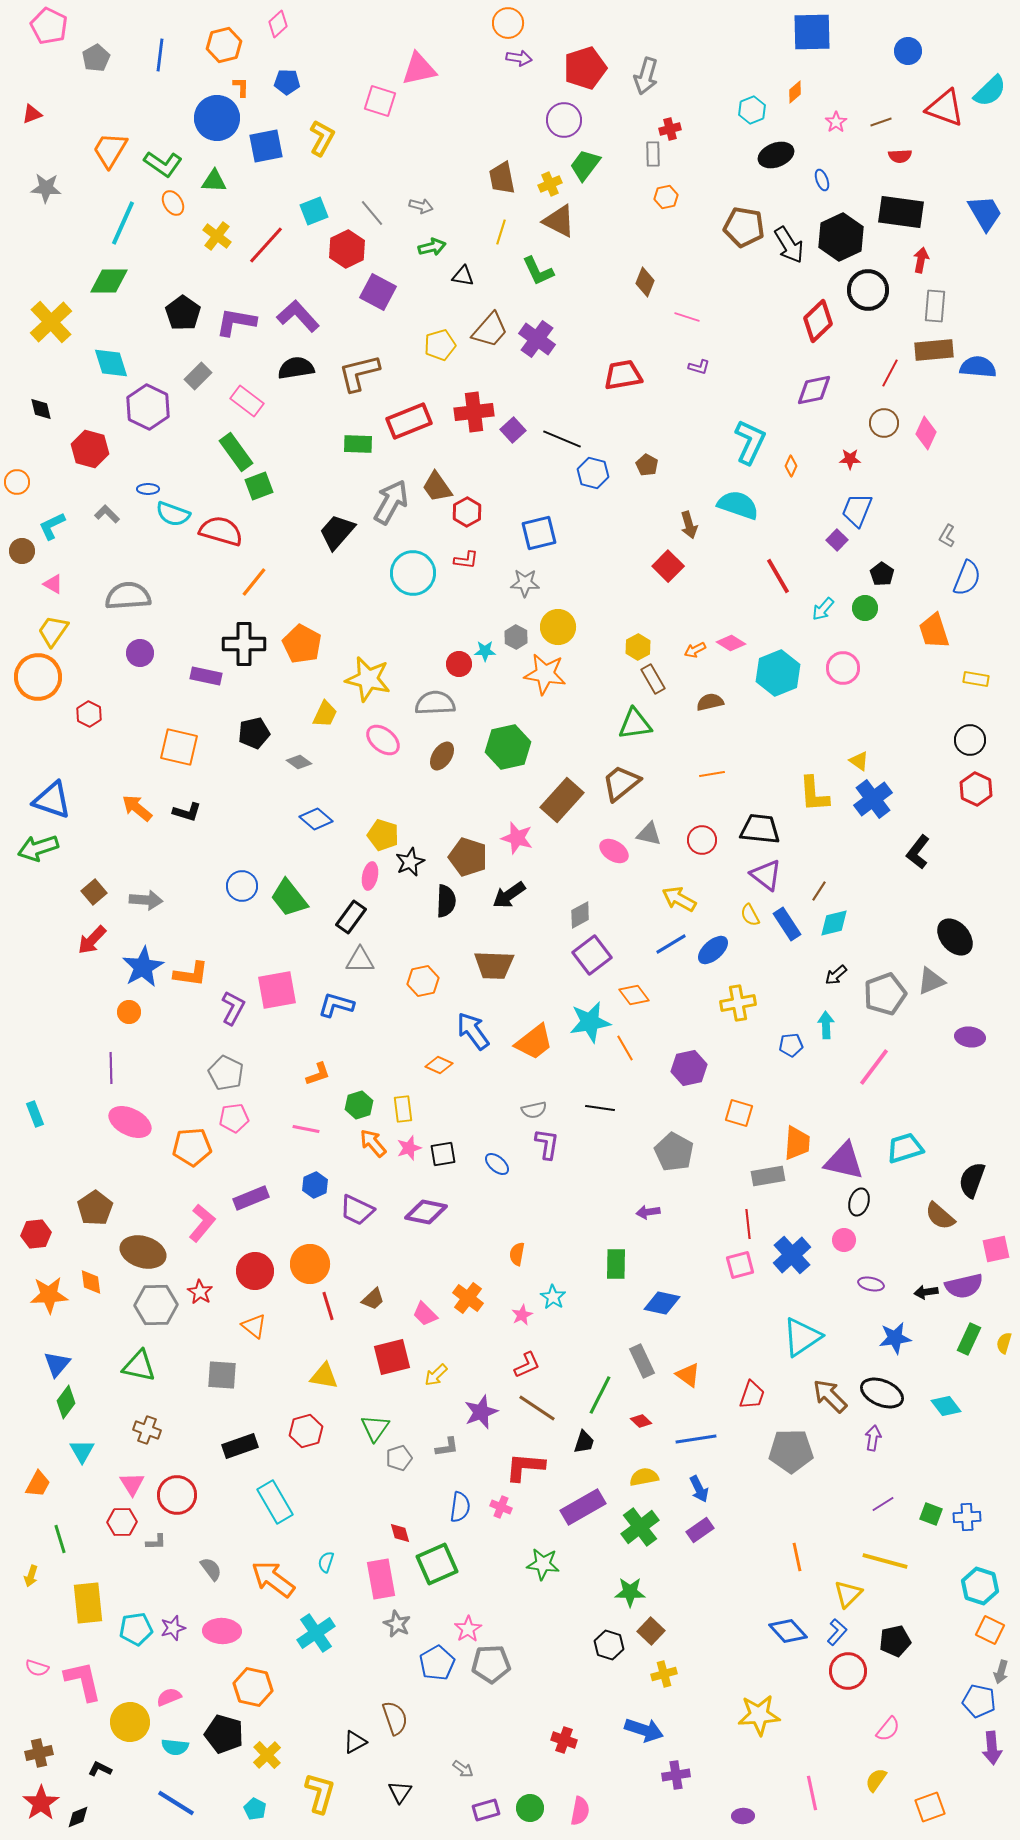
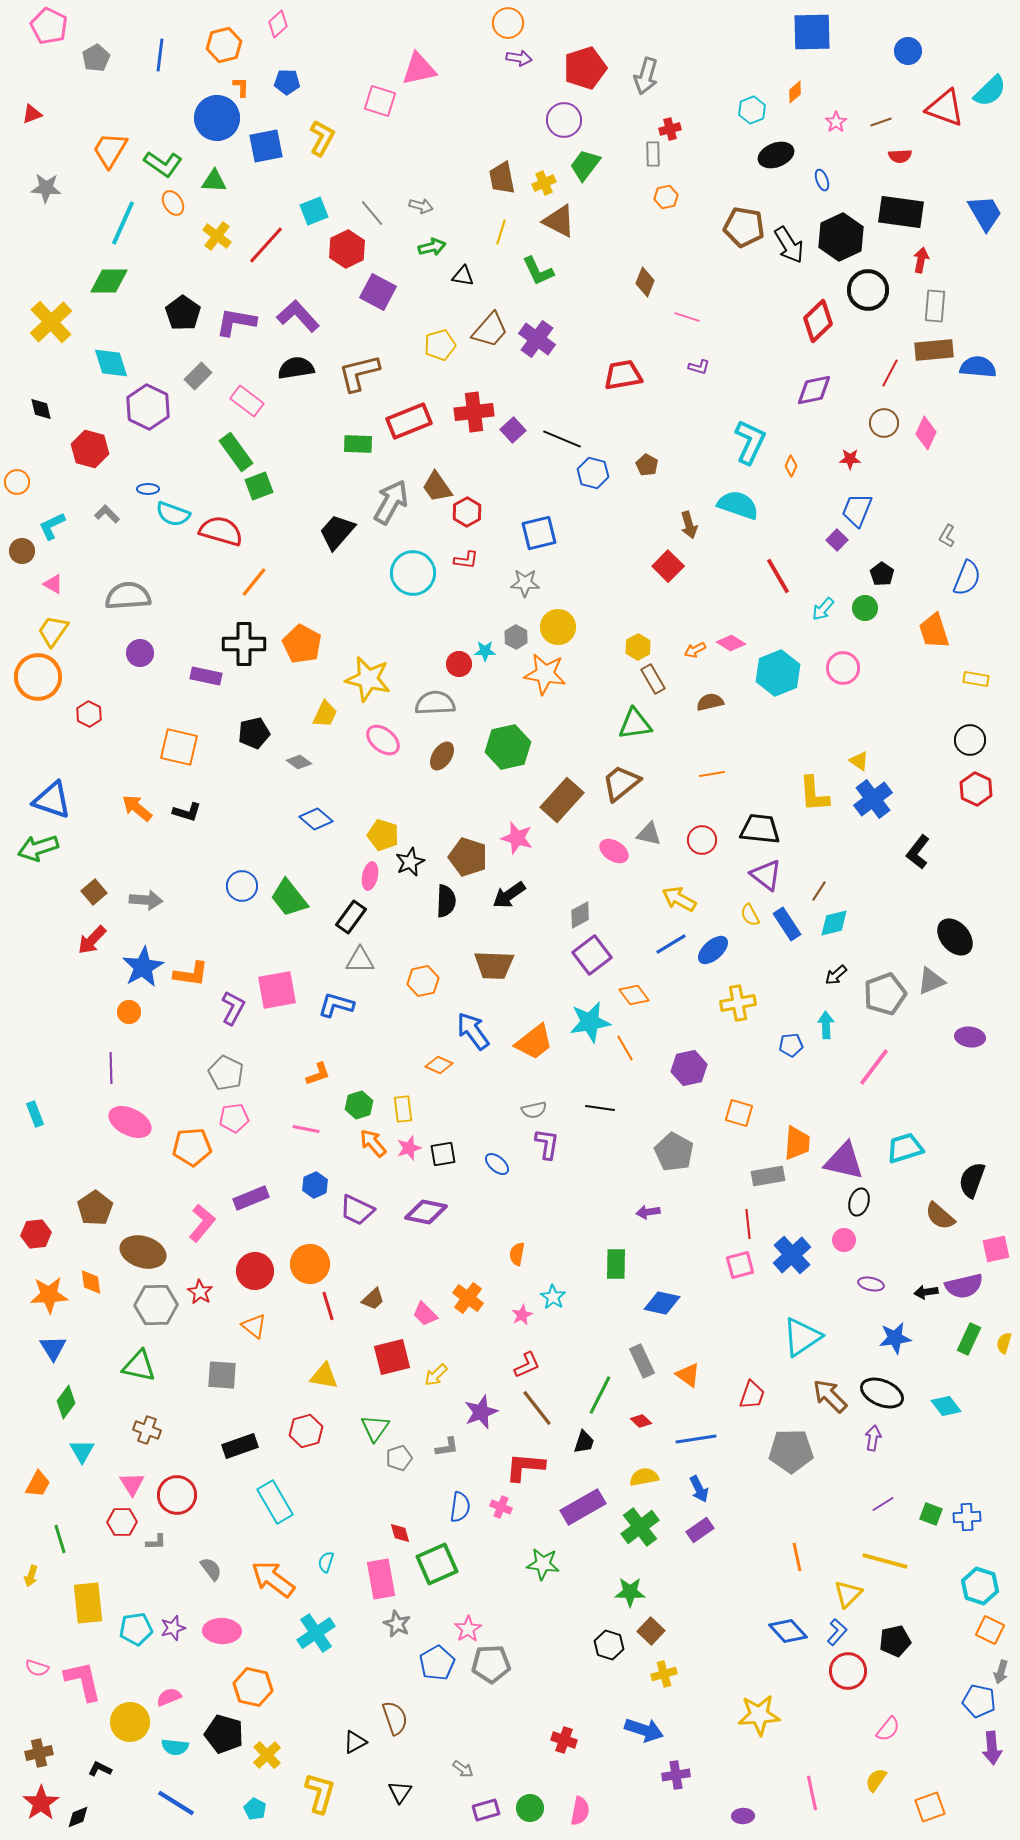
yellow cross at (550, 184): moved 6 px left, 1 px up
blue triangle at (57, 1364): moved 4 px left, 16 px up; rotated 12 degrees counterclockwise
brown line at (537, 1408): rotated 18 degrees clockwise
